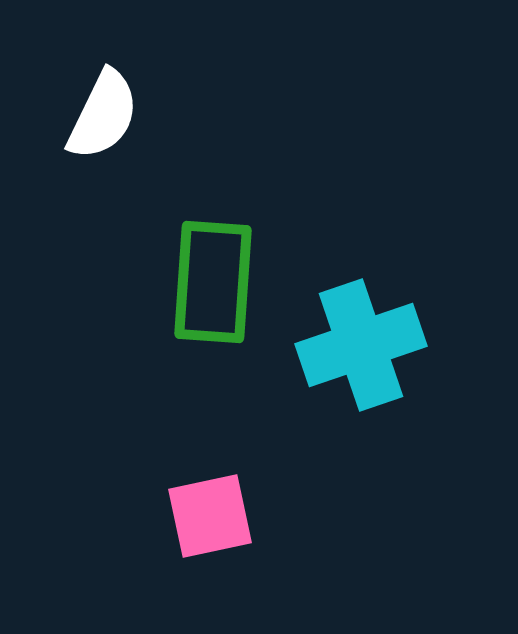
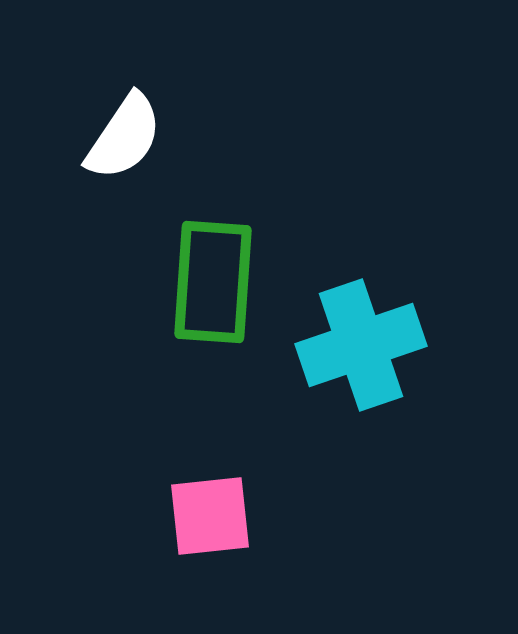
white semicircle: moved 21 px right, 22 px down; rotated 8 degrees clockwise
pink square: rotated 6 degrees clockwise
